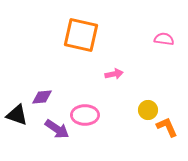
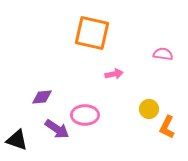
orange square: moved 11 px right, 2 px up
pink semicircle: moved 1 px left, 15 px down
yellow circle: moved 1 px right, 1 px up
black triangle: moved 25 px down
orange L-shape: rotated 130 degrees counterclockwise
